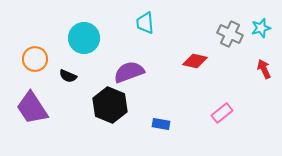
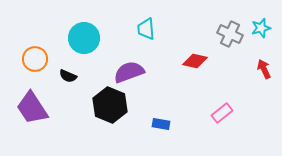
cyan trapezoid: moved 1 px right, 6 px down
